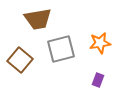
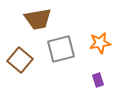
purple rectangle: rotated 40 degrees counterclockwise
